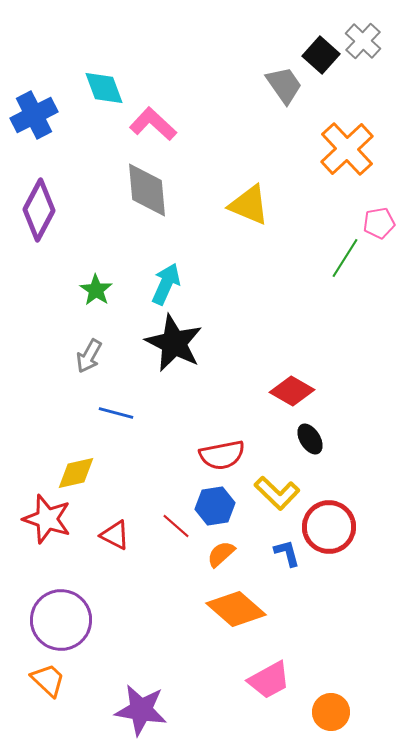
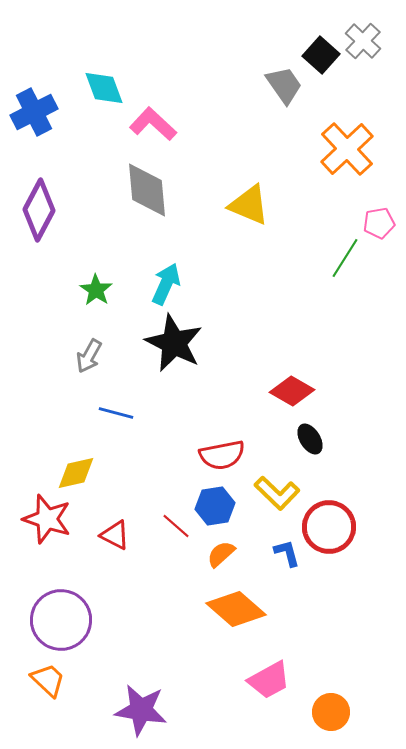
blue cross: moved 3 px up
